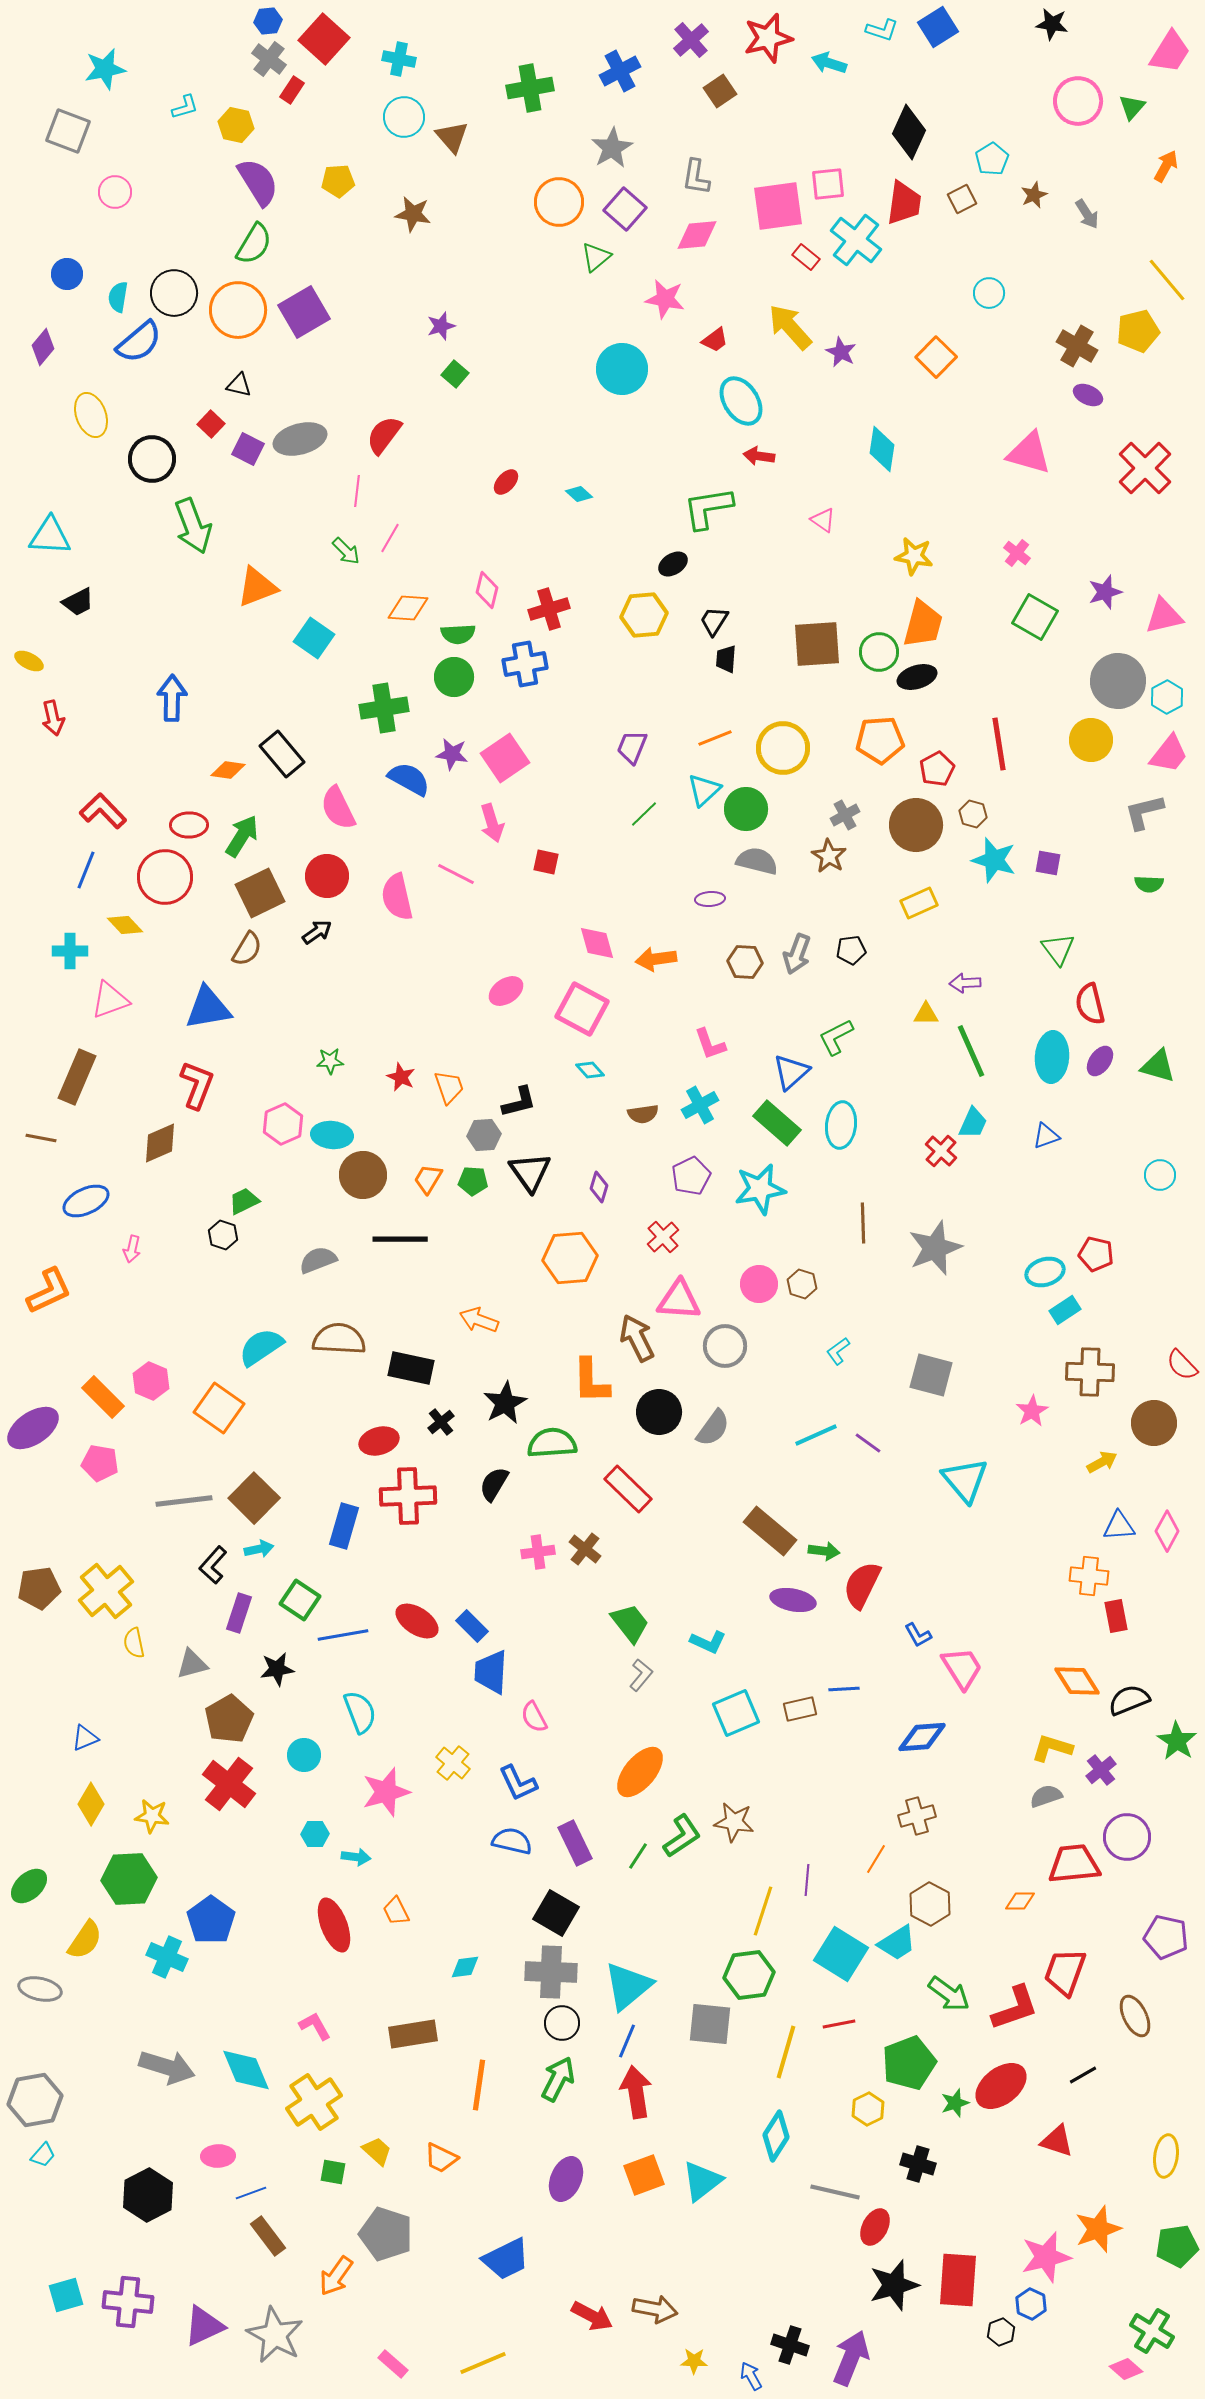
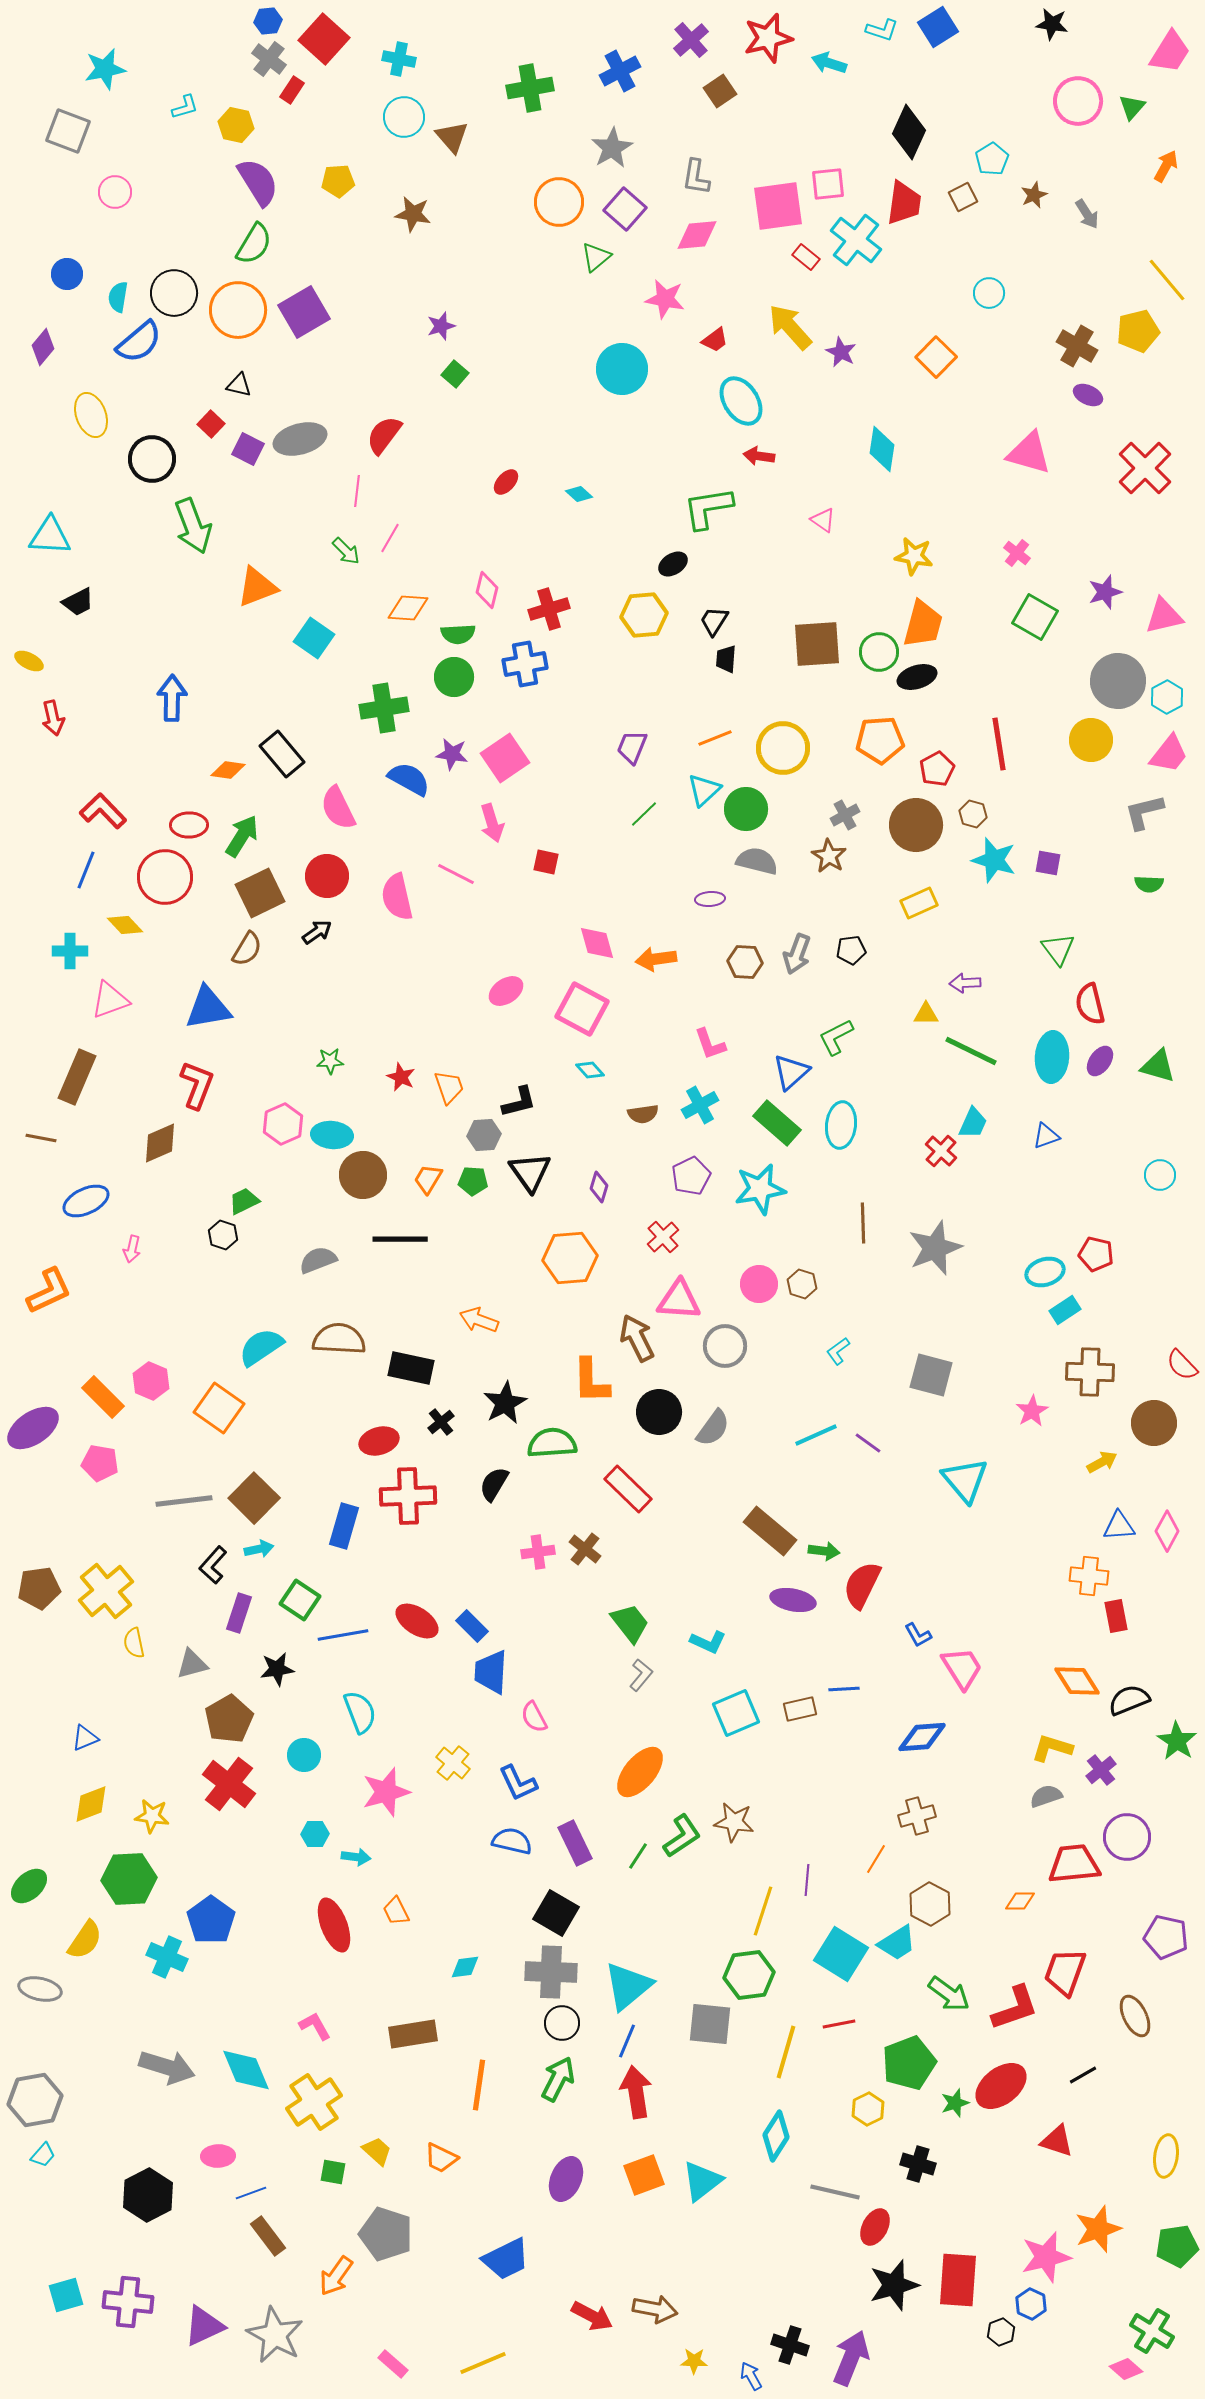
brown square at (962, 199): moved 1 px right, 2 px up
green line at (971, 1051): rotated 40 degrees counterclockwise
yellow diamond at (91, 1804): rotated 39 degrees clockwise
